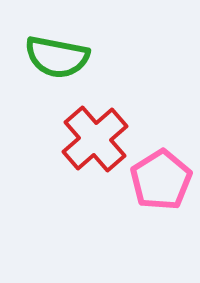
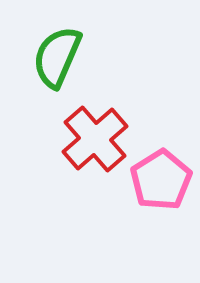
green semicircle: rotated 102 degrees clockwise
